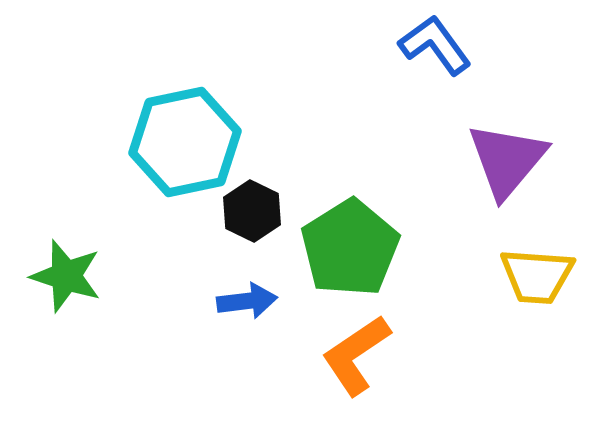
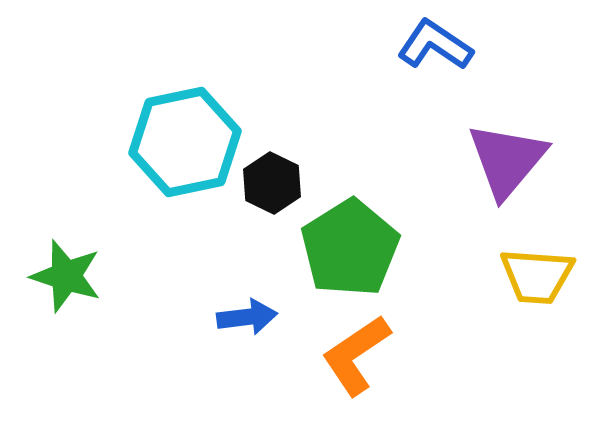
blue L-shape: rotated 20 degrees counterclockwise
black hexagon: moved 20 px right, 28 px up
blue arrow: moved 16 px down
